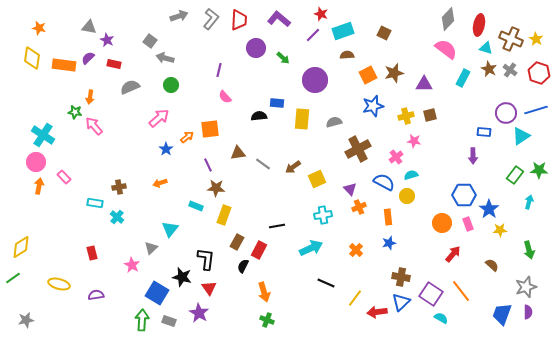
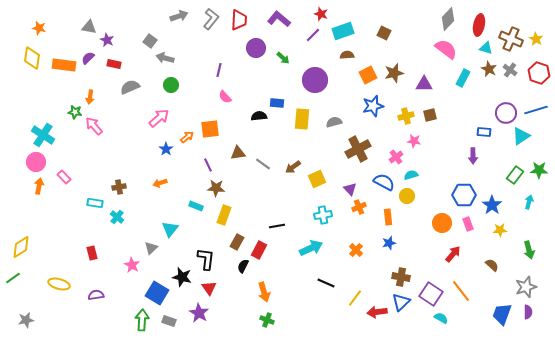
blue star at (489, 209): moved 3 px right, 4 px up
